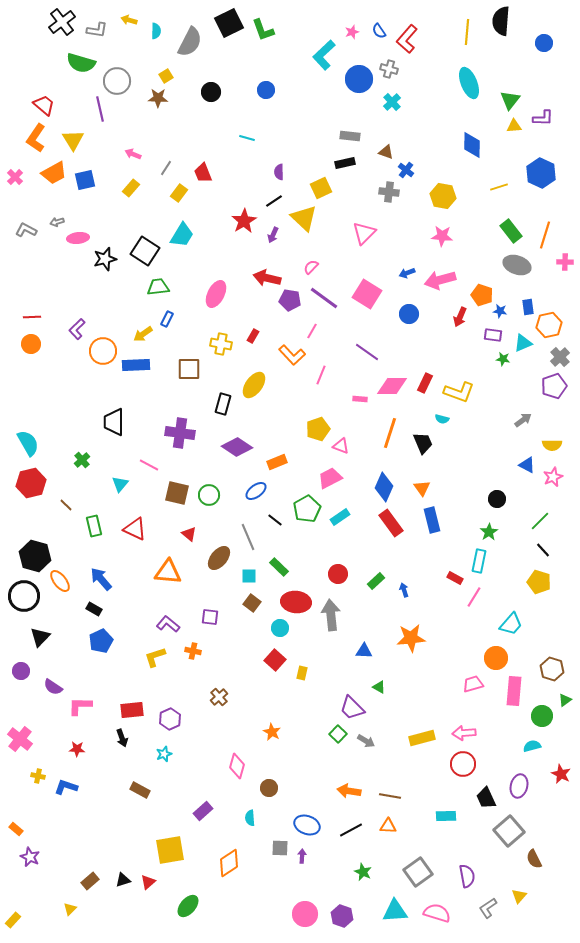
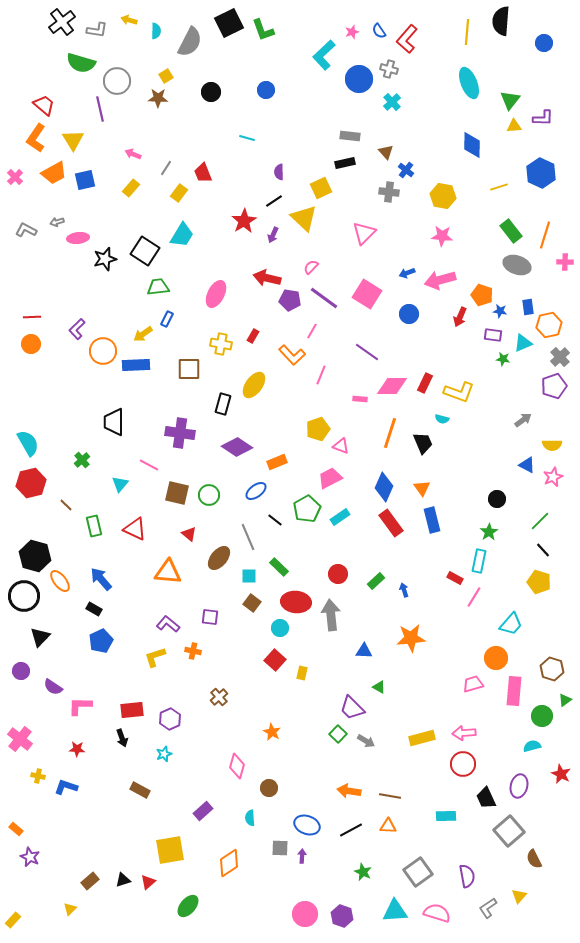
brown triangle at (386, 152): rotated 28 degrees clockwise
